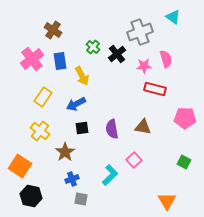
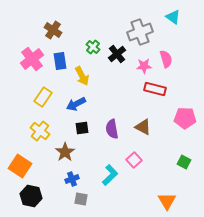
brown triangle: rotated 18 degrees clockwise
